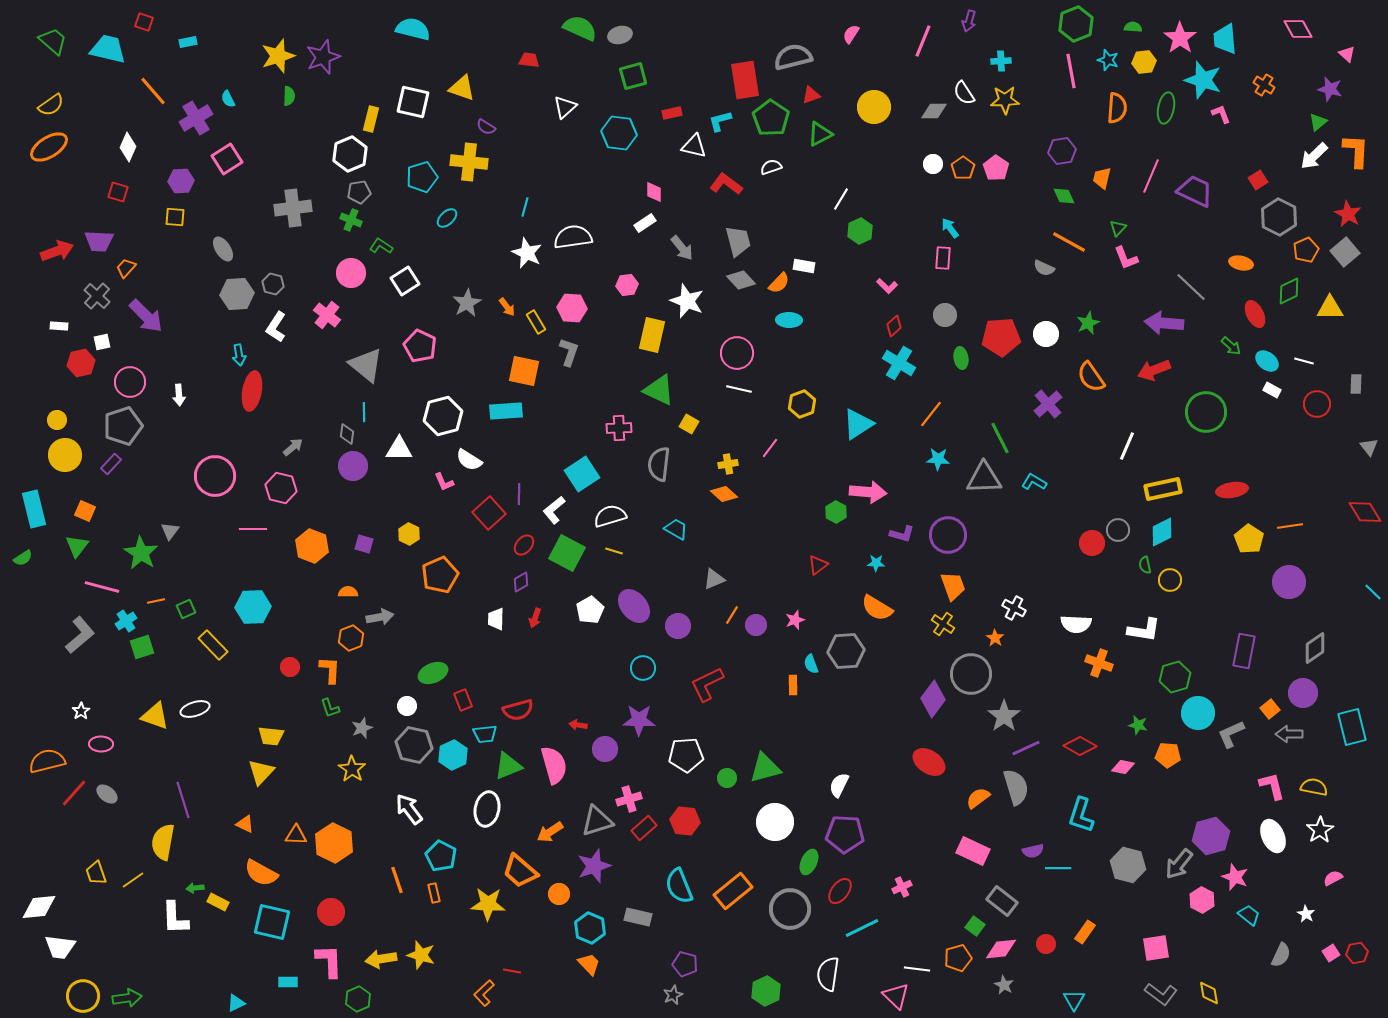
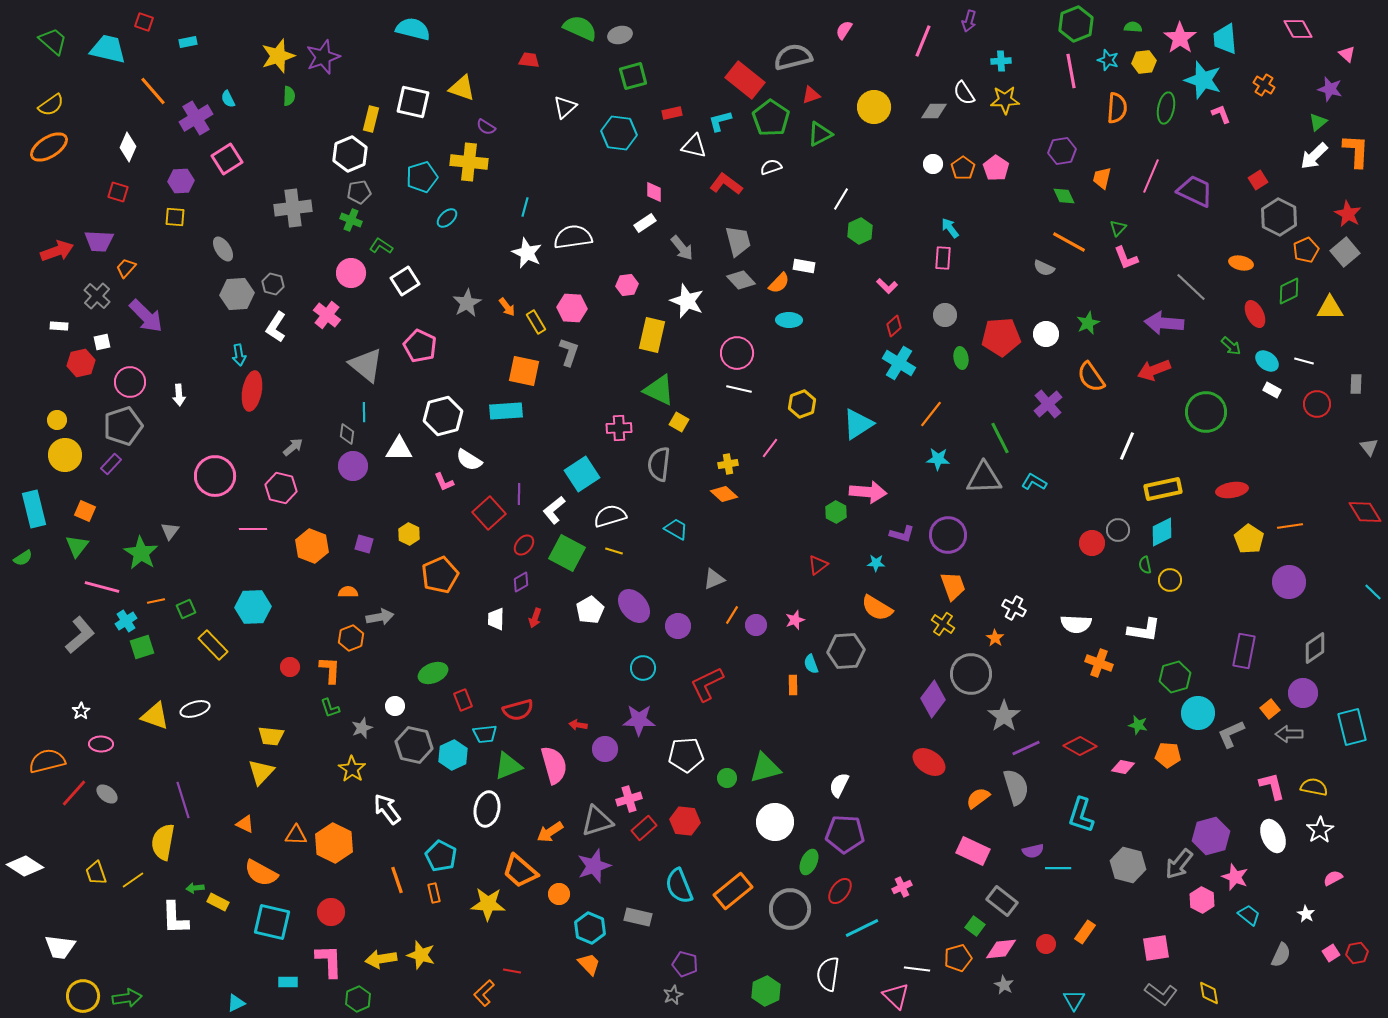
pink semicircle at (851, 34): moved 7 px left, 4 px up
red rectangle at (745, 80): rotated 42 degrees counterclockwise
yellow square at (689, 424): moved 10 px left, 2 px up
white circle at (407, 706): moved 12 px left
white arrow at (409, 809): moved 22 px left
white diamond at (39, 907): moved 14 px left, 41 px up; rotated 39 degrees clockwise
